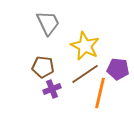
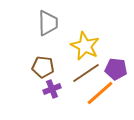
gray trapezoid: rotated 24 degrees clockwise
purple pentagon: moved 2 px left
brown line: moved 1 px right, 1 px up
orange line: rotated 36 degrees clockwise
